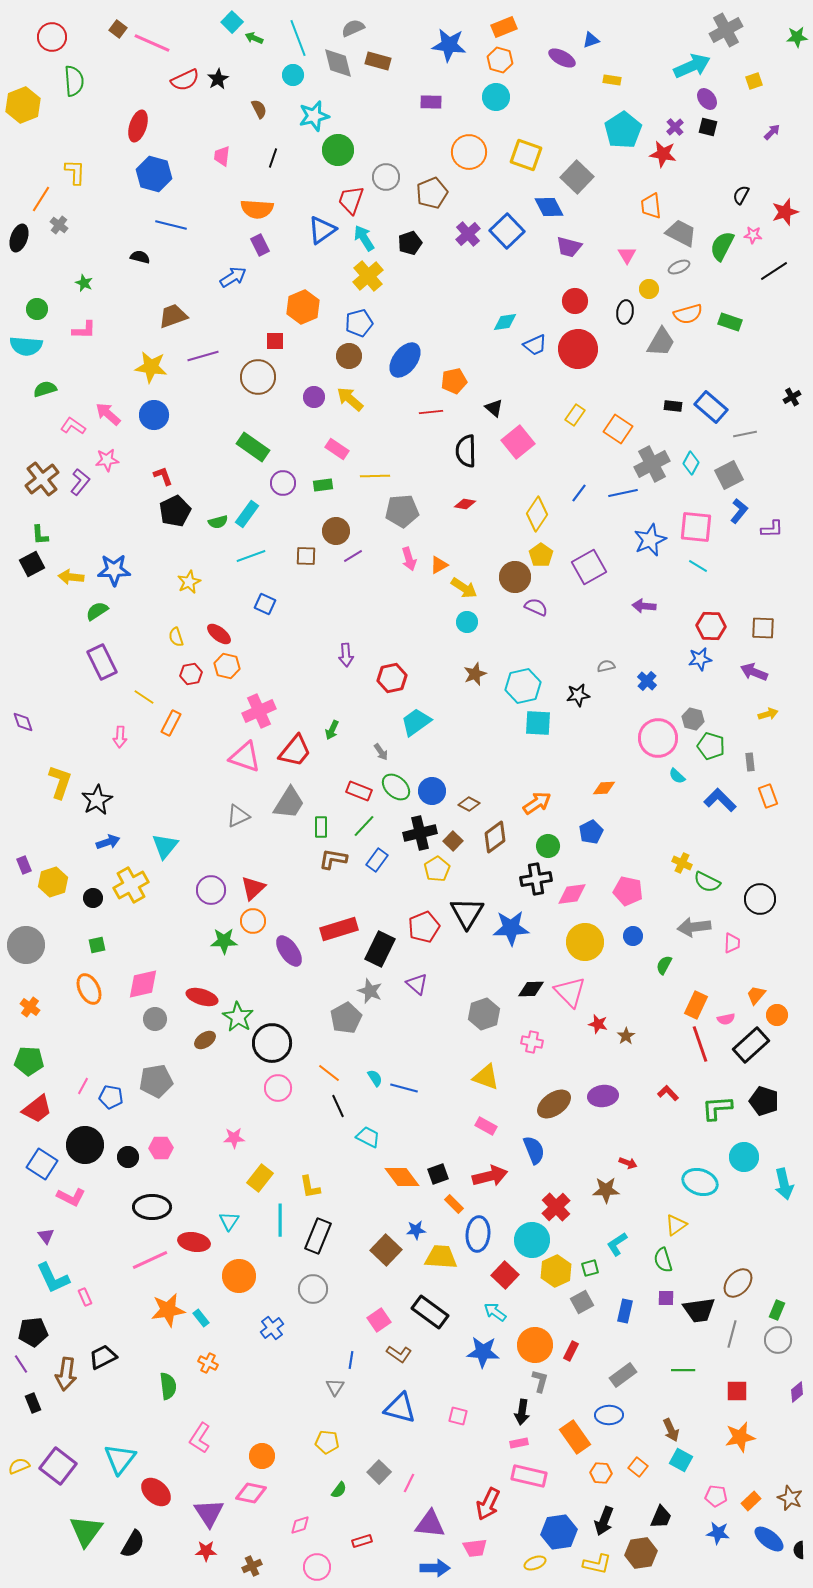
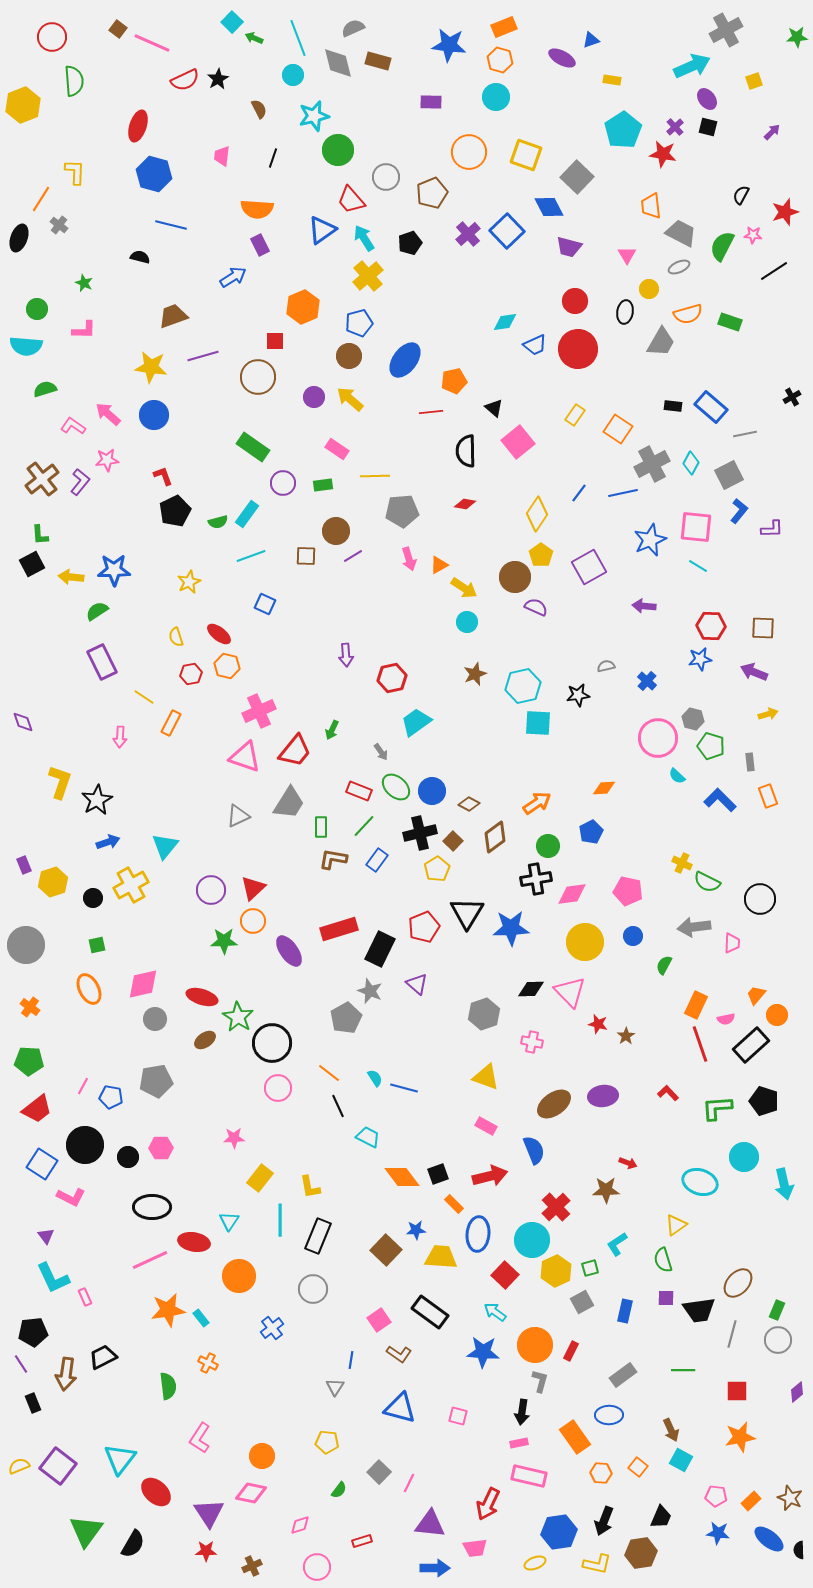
red trapezoid at (351, 200): rotated 60 degrees counterclockwise
